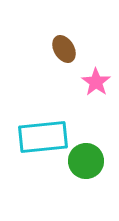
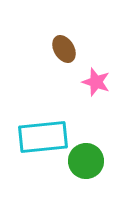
pink star: rotated 16 degrees counterclockwise
